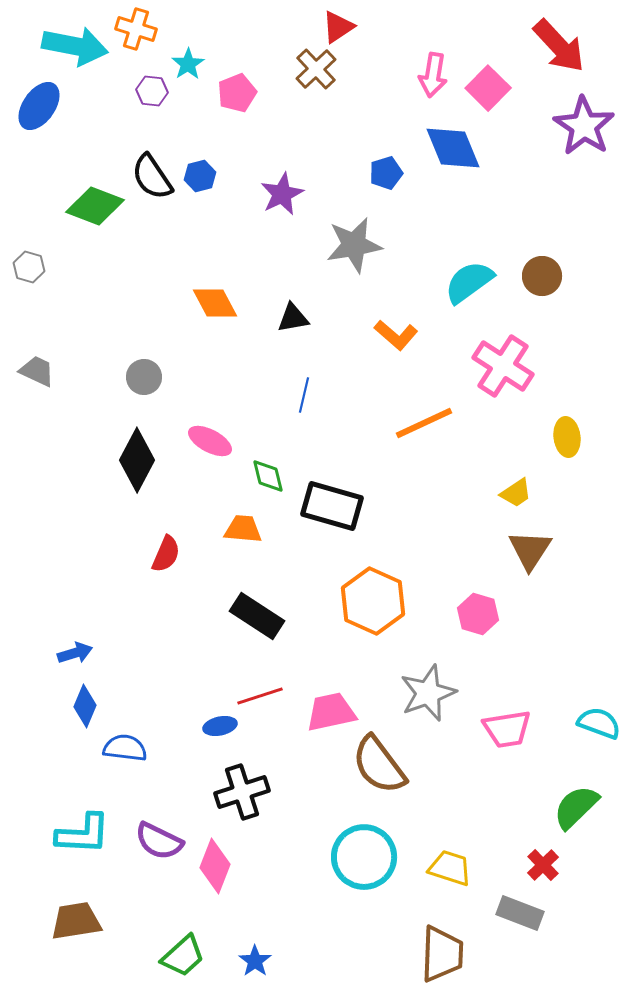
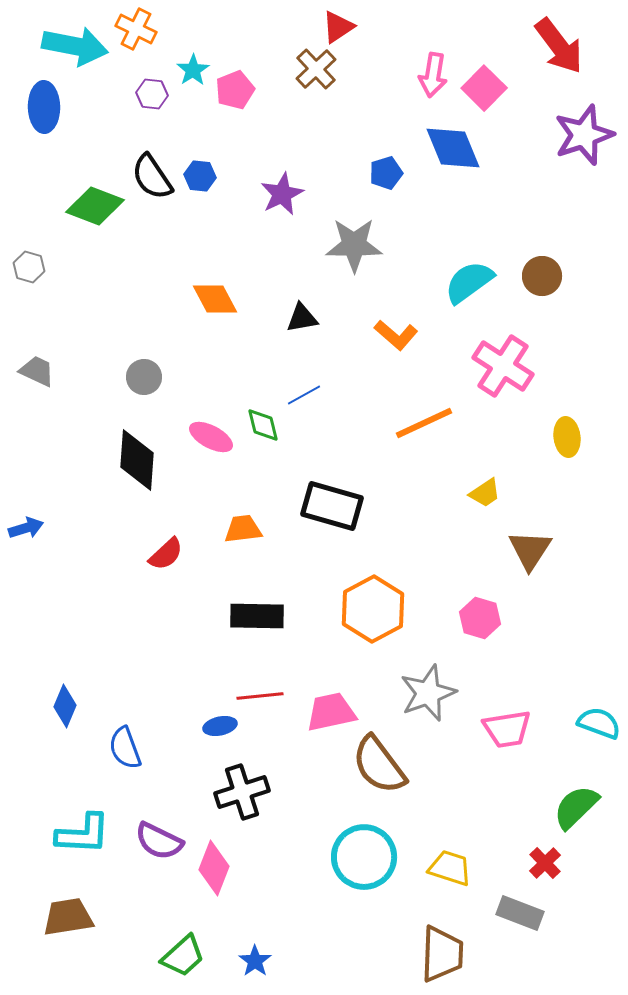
orange cross at (136, 29): rotated 9 degrees clockwise
red arrow at (559, 46): rotated 6 degrees clockwise
cyan star at (188, 64): moved 5 px right, 6 px down
pink square at (488, 88): moved 4 px left
purple hexagon at (152, 91): moved 3 px down
pink pentagon at (237, 93): moved 2 px left, 3 px up
blue ellipse at (39, 106): moved 5 px right, 1 px down; rotated 36 degrees counterclockwise
purple star at (584, 126): moved 9 px down; rotated 20 degrees clockwise
blue hexagon at (200, 176): rotated 20 degrees clockwise
gray star at (354, 245): rotated 10 degrees clockwise
orange diamond at (215, 303): moved 4 px up
black triangle at (293, 318): moved 9 px right
blue line at (304, 395): rotated 48 degrees clockwise
pink ellipse at (210, 441): moved 1 px right, 4 px up
black diamond at (137, 460): rotated 24 degrees counterclockwise
green diamond at (268, 476): moved 5 px left, 51 px up
yellow trapezoid at (516, 493): moved 31 px left
orange trapezoid at (243, 529): rotated 12 degrees counterclockwise
red semicircle at (166, 554): rotated 24 degrees clockwise
orange hexagon at (373, 601): moved 8 px down; rotated 8 degrees clockwise
pink hexagon at (478, 614): moved 2 px right, 4 px down
black rectangle at (257, 616): rotated 32 degrees counterclockwise
blue arrow at (75, 653): moved 49 px left, 125 px up
red line at (260, 696): rotated 12 degrees clockwise
blue diamond at (85, 706): moved 20 px left
blue semicircle at (125, 748): rotated 117 degrees counterclockwise
red cross at (543, 865): moved 2 px right, 2 px up
pink diamond at (215, 866): moved 1 px left, 2 px down
brown trapezoid at (76, 921): moved 8 px left, 4 px up
